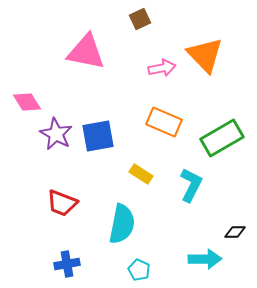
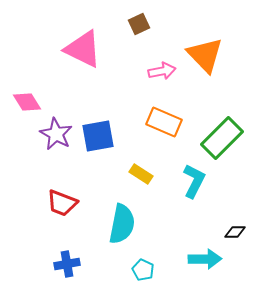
brown square: moved 1 px left, 5 px down
pink triangle: moved 3 px left, 3 px up; rotated 15 degrees clockwise
pink arrow: moved 3 px down
green rectangle: rotated 15 degrees counterclockwise
cyan L-shape: moved 3 px right, 4 px up
cyan pentagon: moved 4 px right
